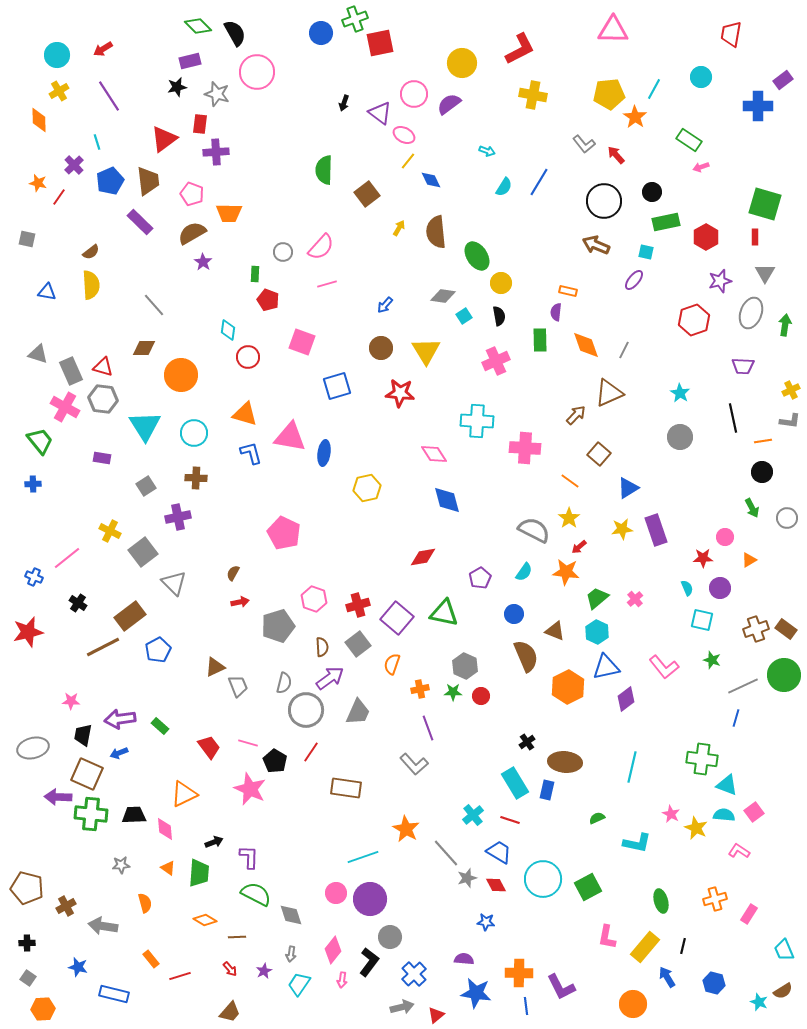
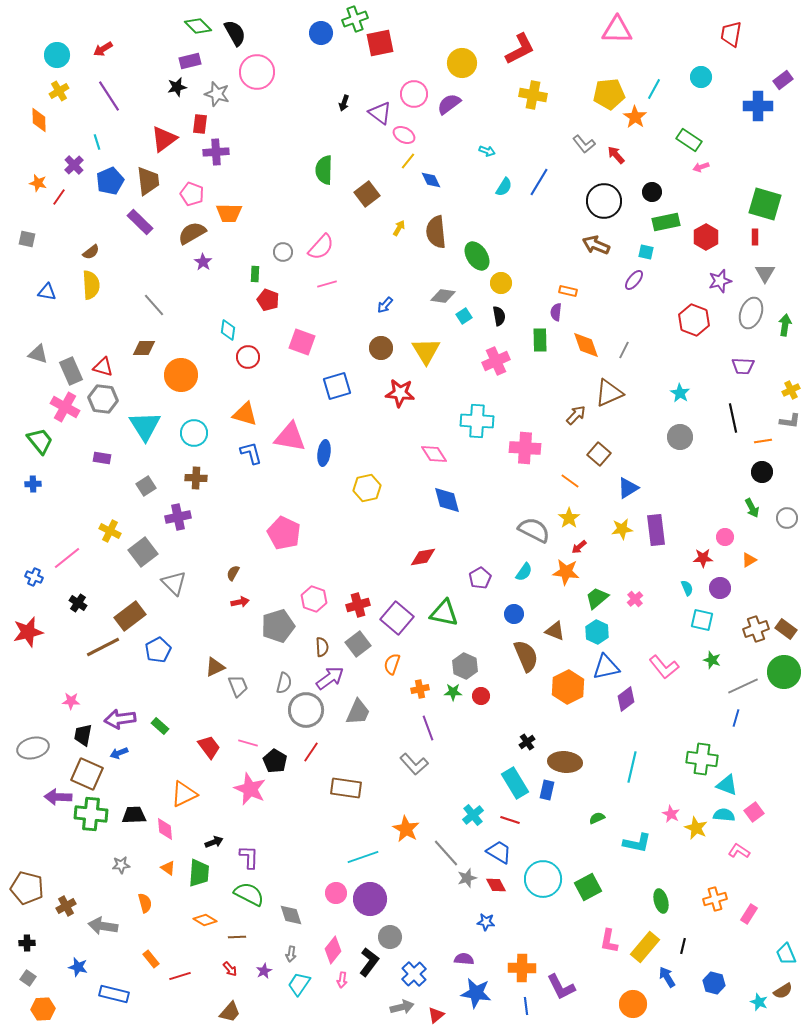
pink triangle at (613, 30): moved 4 px right
red hexagon at (694, 320): rotated 20 degrees counterclockwise
purple rectangle at (656, 530): rotated 12 degrees clockwise
green circle at (784, 675): moved 3 px up
green semicircle at (256, 894): moved 7 px left
pink L-shape at (607, 937): moved 2 px right, 4 px down
cyan trapezoid at (784, 950): moved 2 px right, 4 px down
orange cross at (519, 973): moved 3 px right, 5 px up
